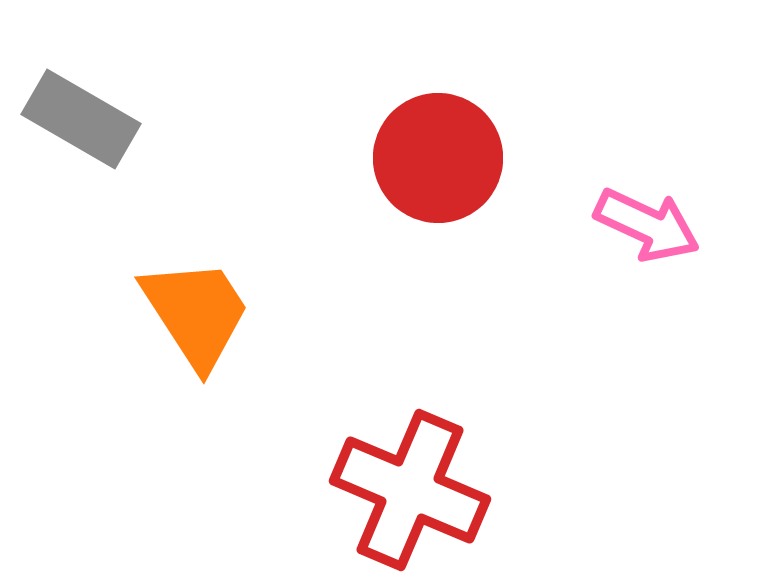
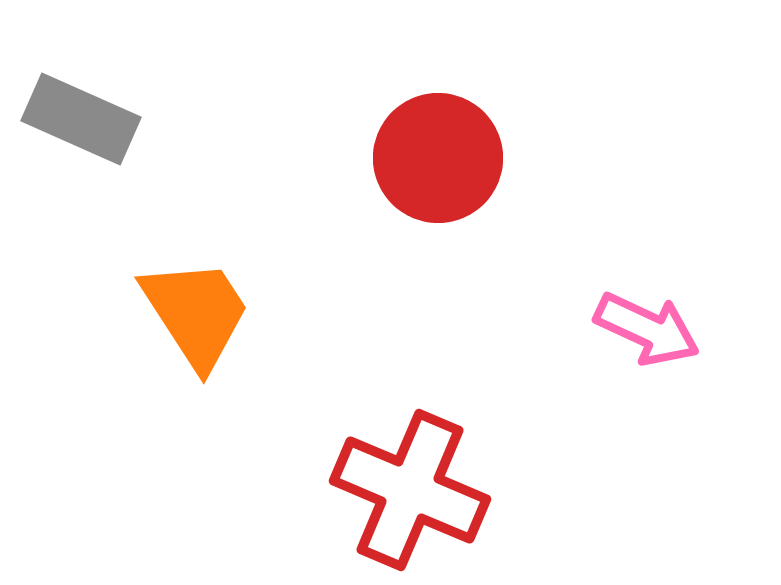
gray rectangle: rotated 6 degrees counterclockwise
pink arrow: moved 104 px down
